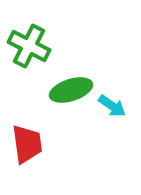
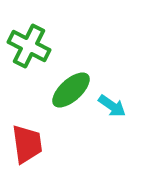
green ellipse: rotated 24 degrees counterclockwise
